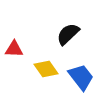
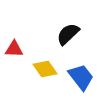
yellow diamond: moved 1 px left
